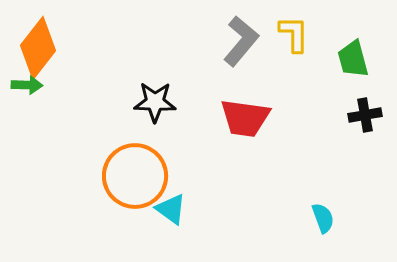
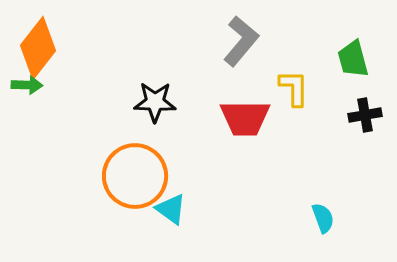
yellow L-shape: moved 54 px down
red trapezoid: rotated 8 degrees counterclockwise
